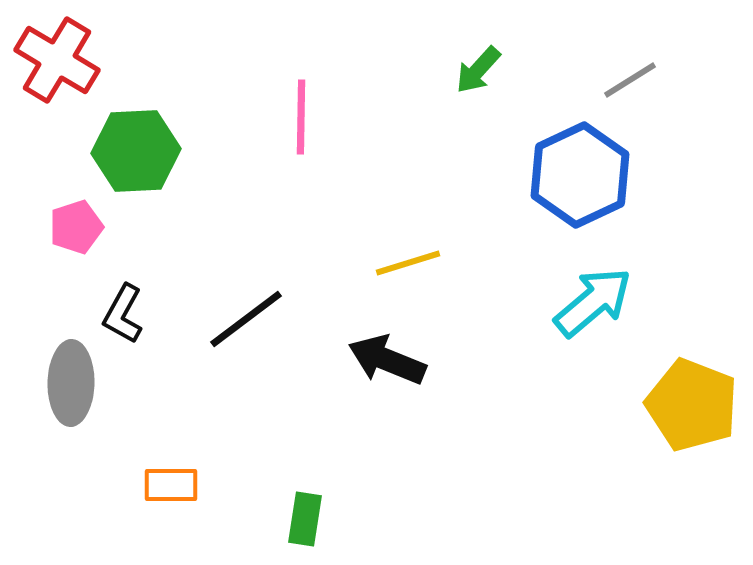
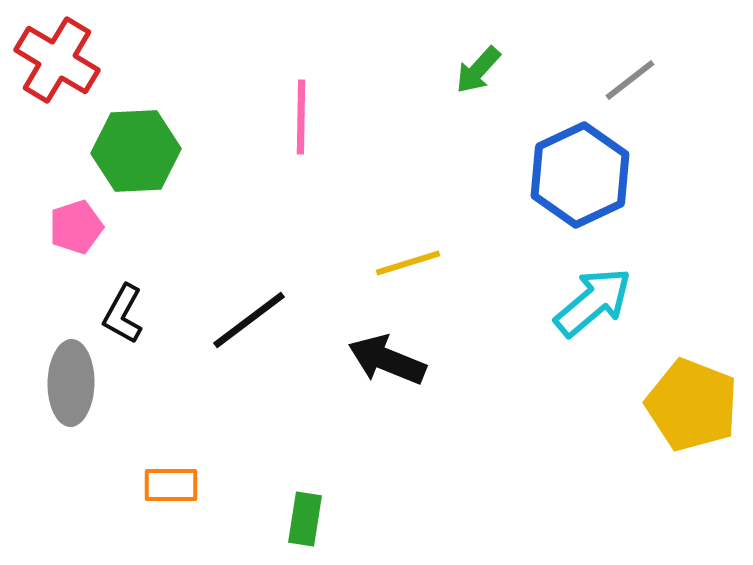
gray line: rotated 6 degrees counterclockwise
black line: moved 3 px right, 1 px down
